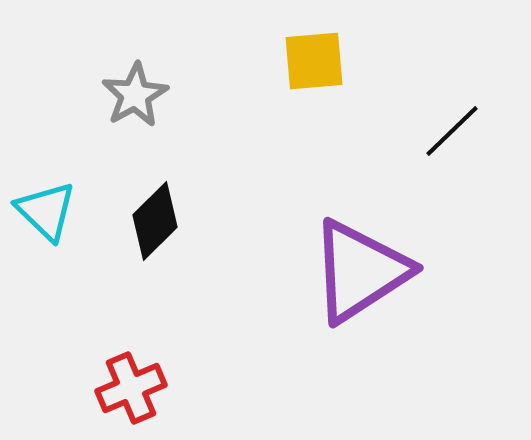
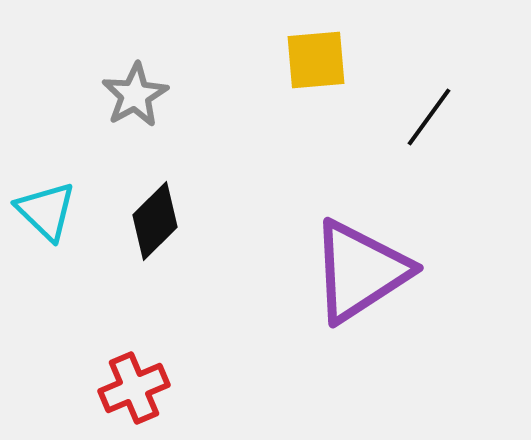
yellow square: moved 2 px right, 1 px up
black line: moved 23 px left, 14 px up; rotated 10 degrees counterclockwise
red cross: moved 3 px right
